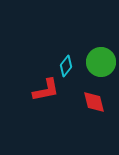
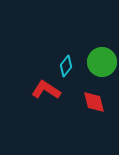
green circle: moved 1 px right
red L-shape: rotated 136 degrees counterclockwise
